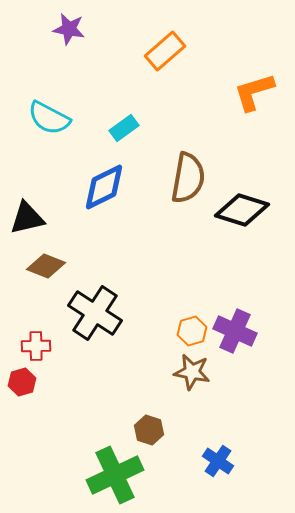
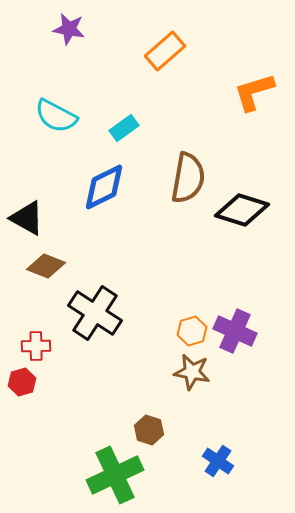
cyan semicircle: moved 7 px right, 2 px up
black triangle: rotated 42 degrees clockwise
